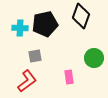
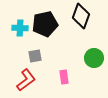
pink rectangle: moved 5 px left
red L-shape: moved 1 px left, 1 px up
